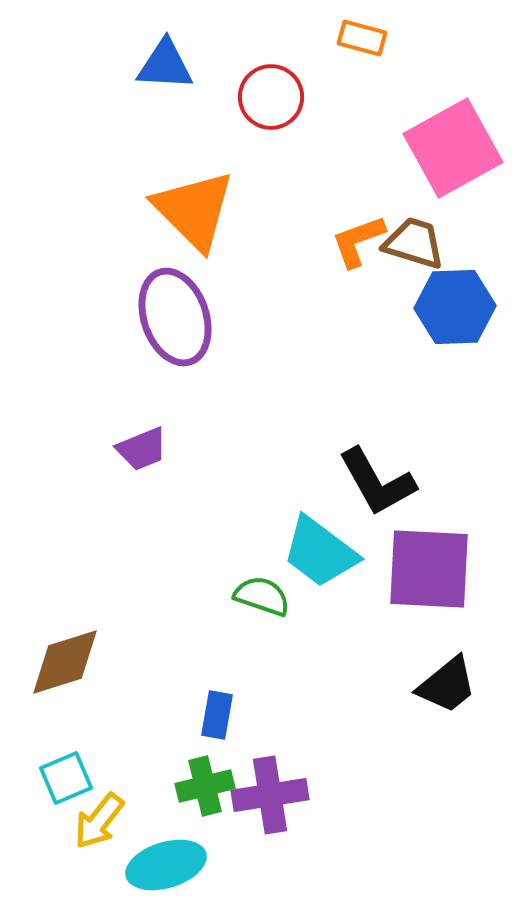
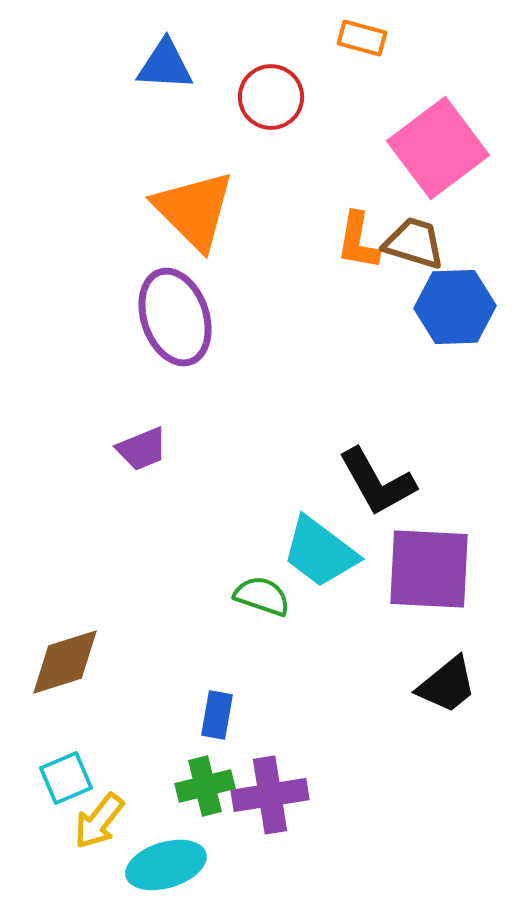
pink square: moved 15 px left; rotated 8 degrees counterclockwise
orange L-shape: rotated 60 degrees counterclockwise
